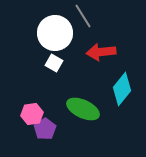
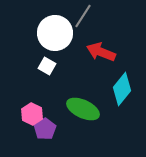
gray line: rotated 65 degrees clockwise
red arrow: rotated 28 degrees clockwise
white square: moved 7 px left, 3 px down
pink hexagon: rotated 25 degrees counterclockwise
